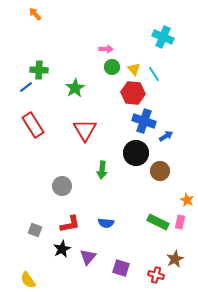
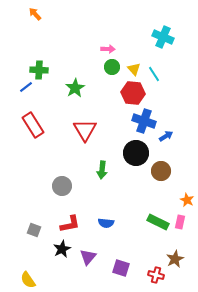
pink arrow: moved 2 px right
brown circle: moved 1 px right
gray square: moved 1 px left
